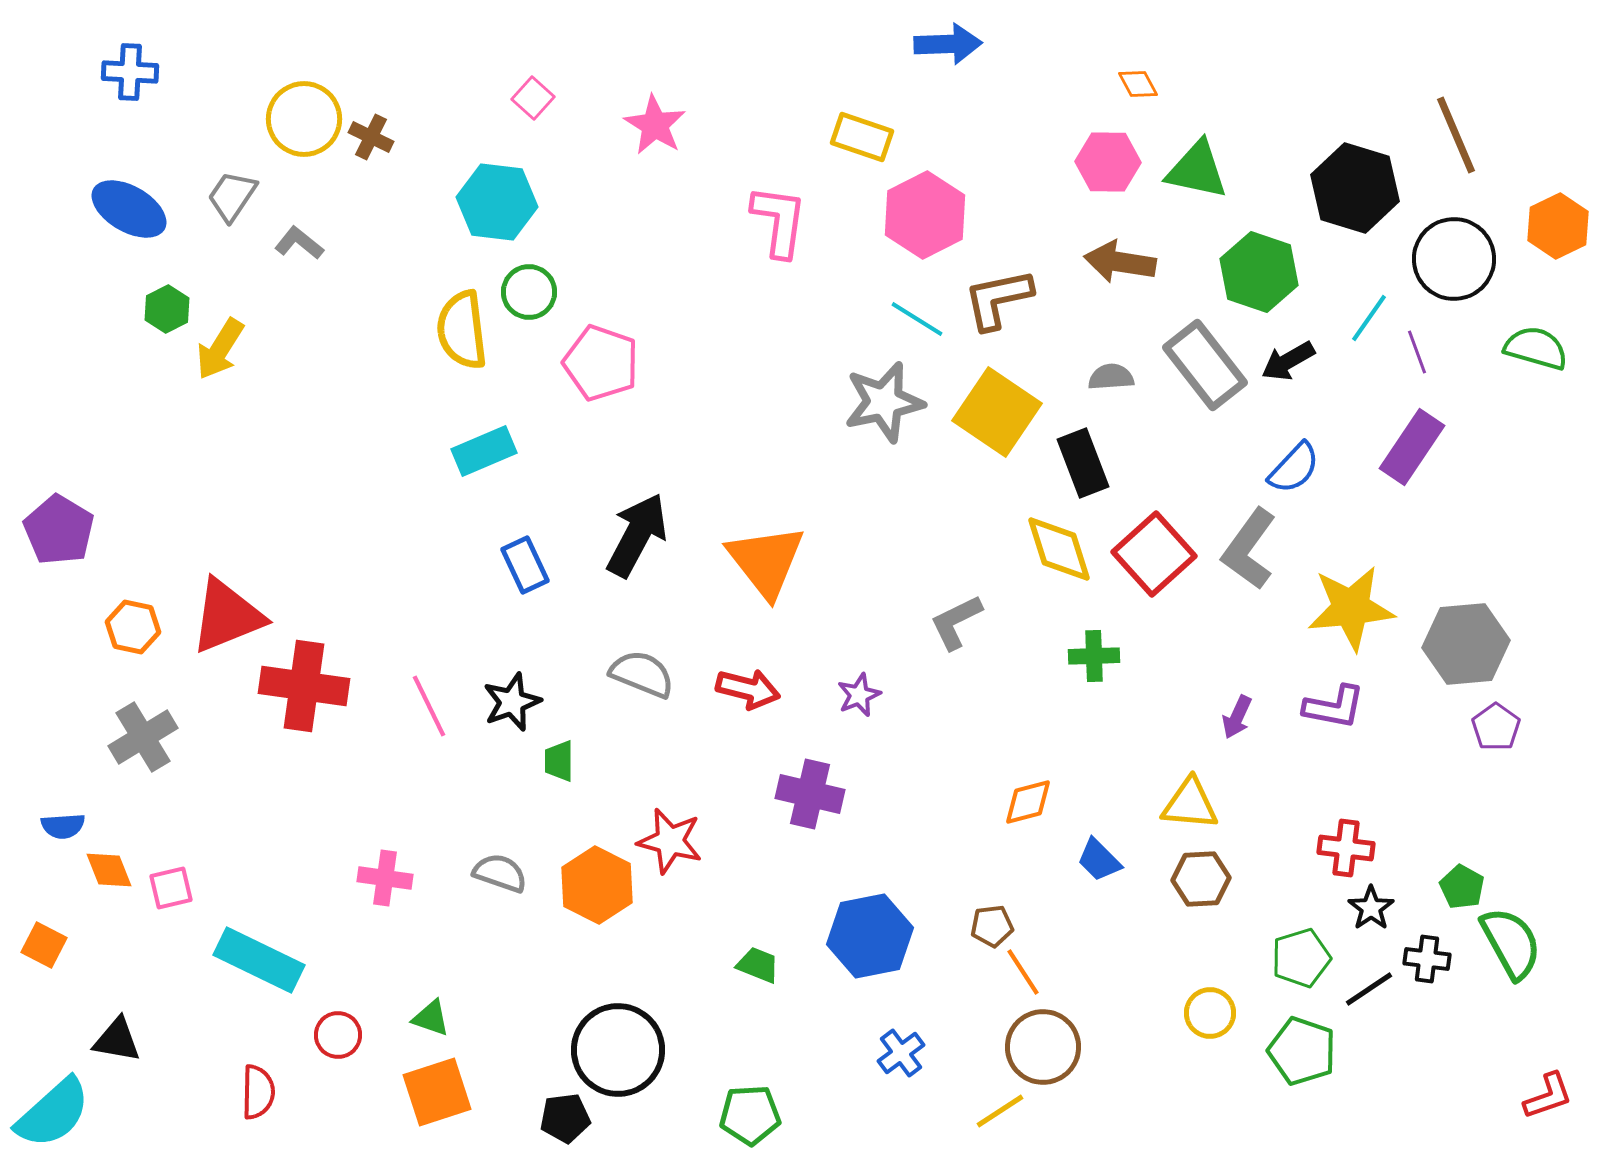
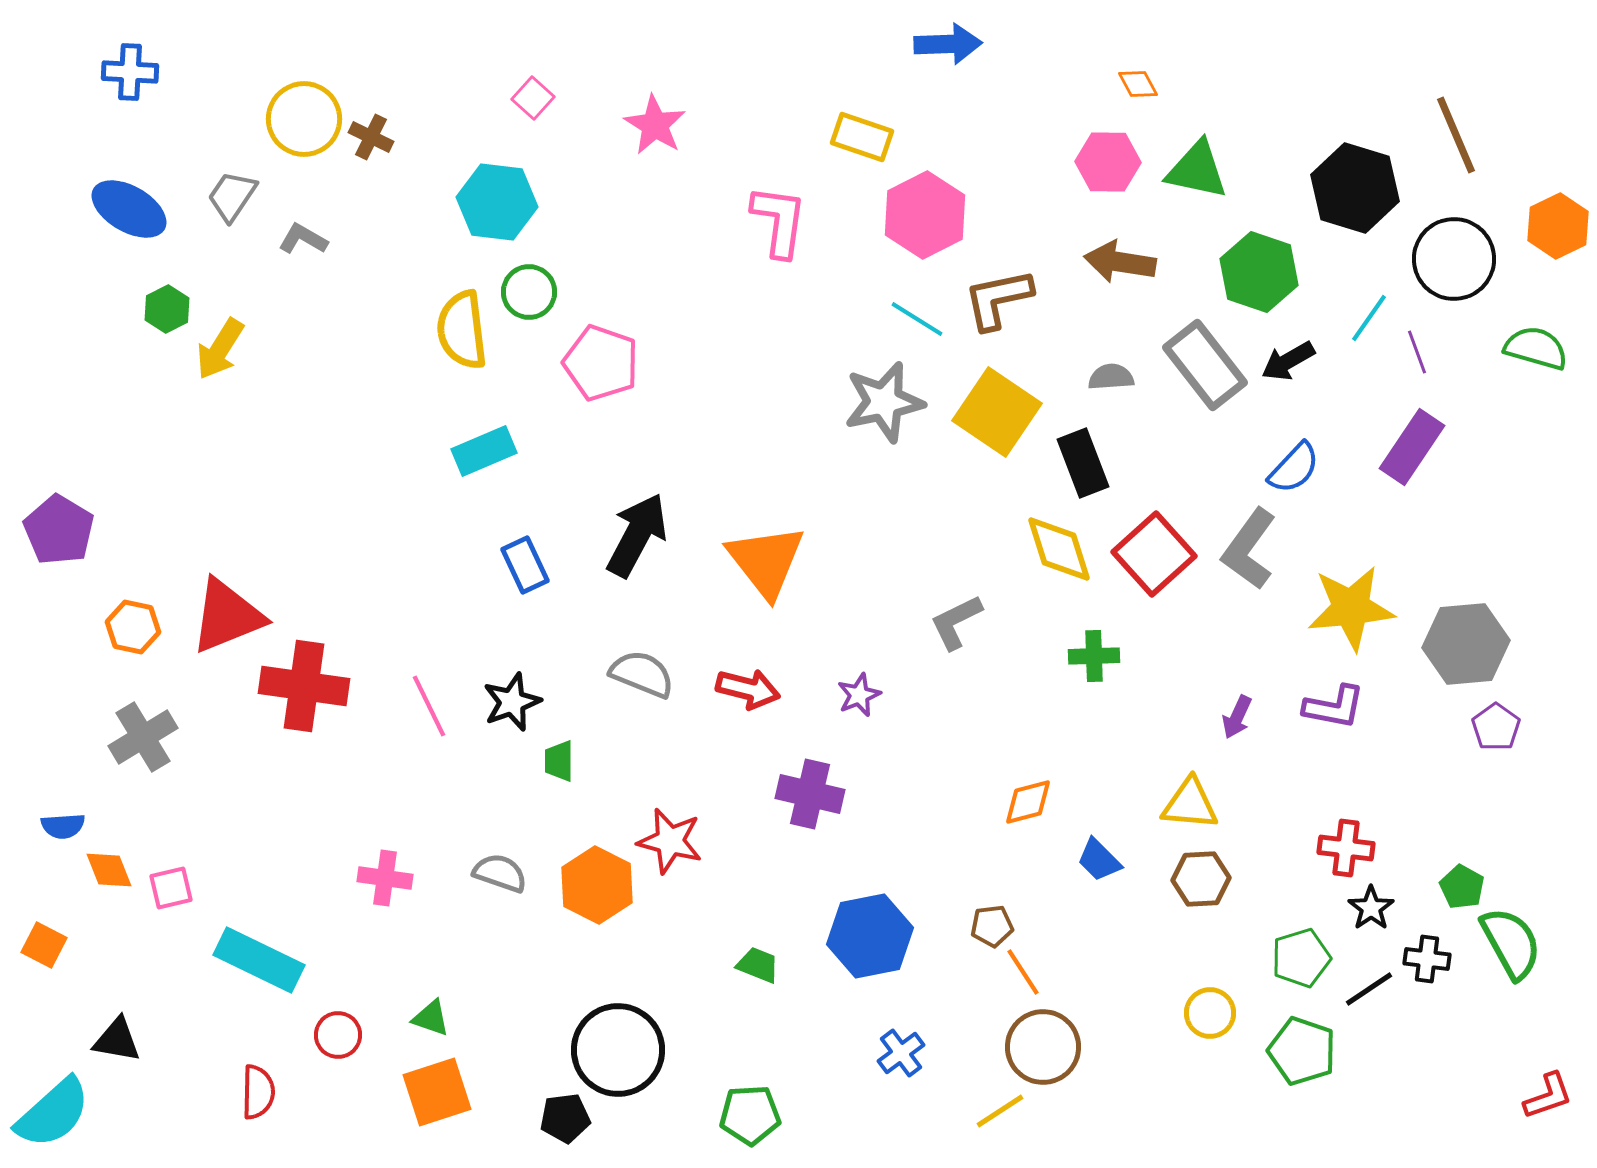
gray L-shape at (299, 243): moved 4 px right, 4 px up; rotated 9 degrees counterclockwise
